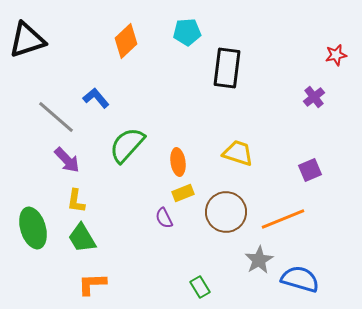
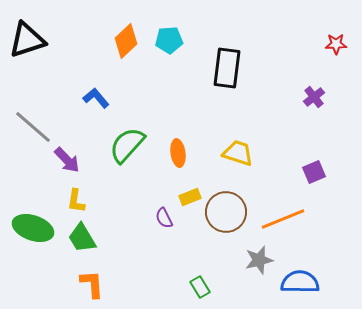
cyan pentagon: moved 18 px left, 8 px down
red star: moved 11 px up; rotated 10 degrees clockwise
gray line: moved 23 px left, 10 px down
orange ellipse: moved 9 px up
purple square: moved 4 px right, 2 px down
yellow rectangle: moved 7 px right, 4 px down
green ellipse: rotated 54 degrees counterclockwise
gray star: rotated 16 degrees clockwise
blue semicircle: moved 3 px down; rotated 15 degrees counterclockwise
orange L-shape: rotated 88 degrees clockwise
